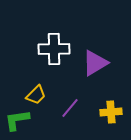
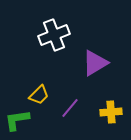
white cross: moved 14 px up; rotated 20 degrees counterclockwise
yellow trapezoid: moved 3 px right
